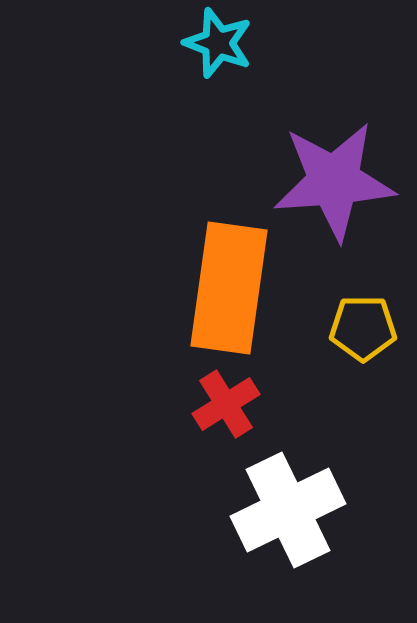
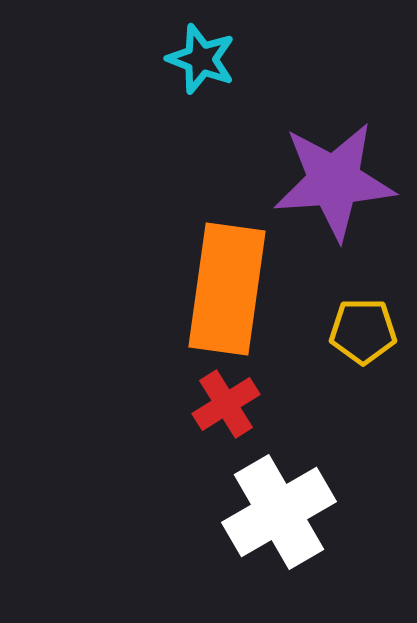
cyan star: moved 17 px left, 16 px down
orange rectangle: moved 2 px left, 1 px down
yellow pentagon: moved 3 px down
white cross: moved 9 px left, 2 px down; rotated 4 degrees counterclockwise
